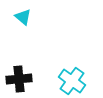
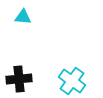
cyan triangle: rotated 36 degrees counterclockwise
